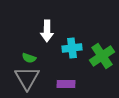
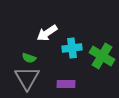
white arrow: moved 2 px down; rotated 55 degrees clockwise
green cross: rotated 25 degrees counterclockwise
